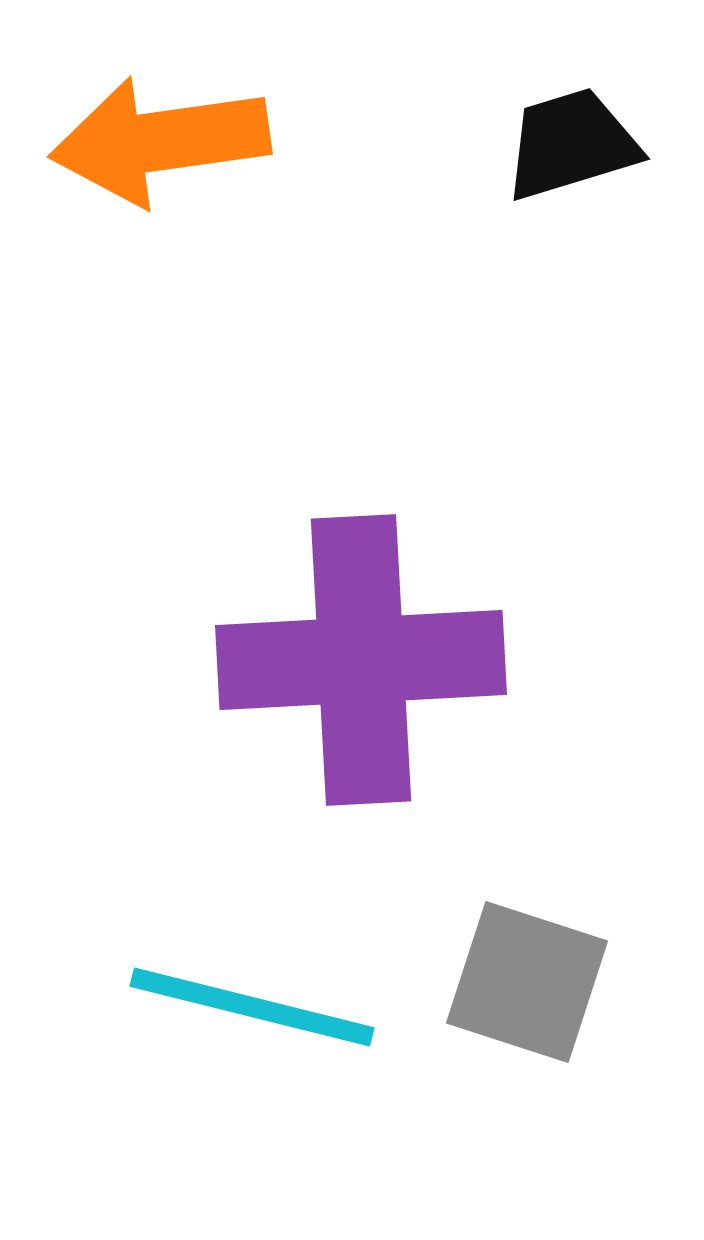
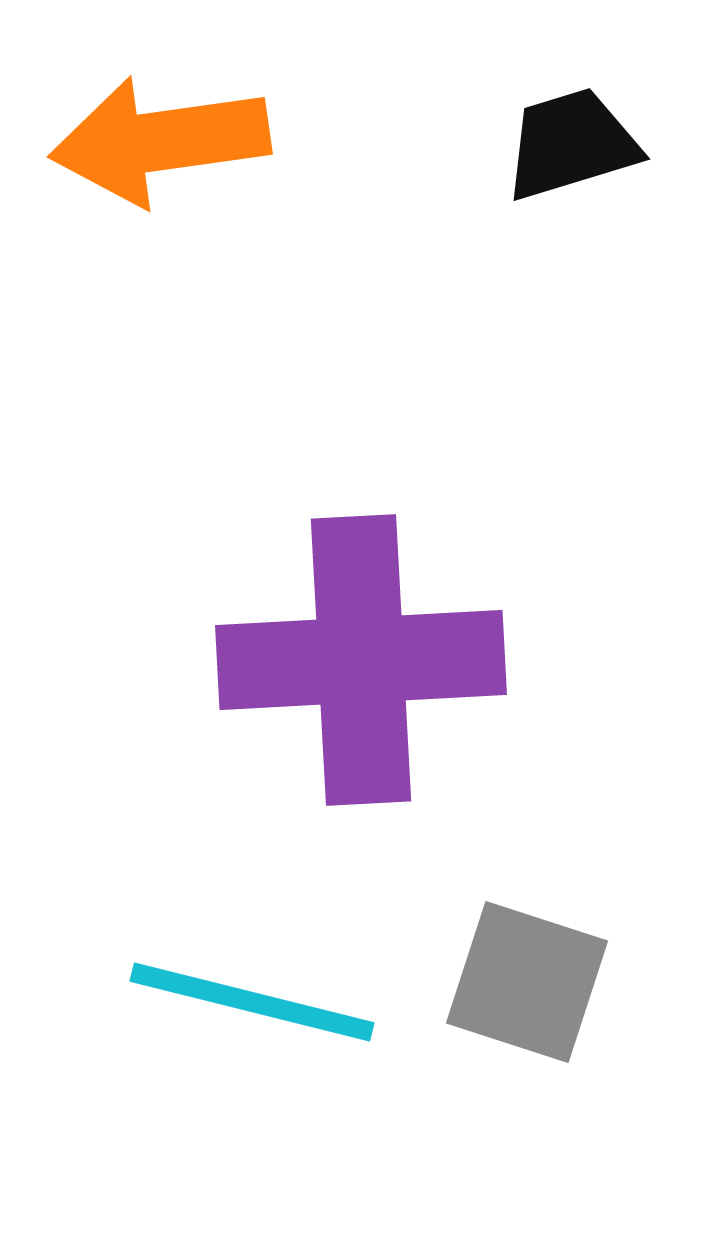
cyan line: moved 5 px up
